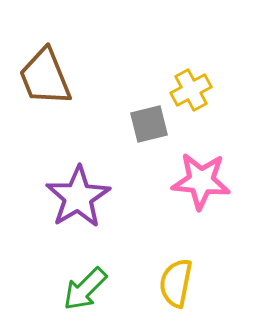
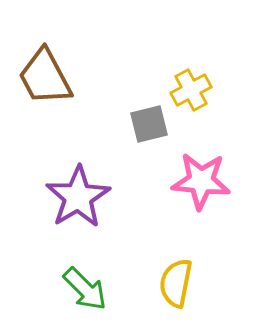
brown trapezoid: rotated 6 degrees counterclockwise
green arrow: rotated 90 degrees counterclockwise
